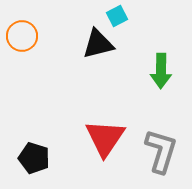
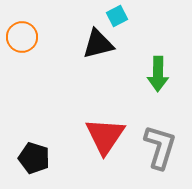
orange circle: moved 1 px down
green arrow: moved 3 px left, 3 px down
red triangle: moved 2 px up
gray L-shape: moved 1 px left, 4 px up
